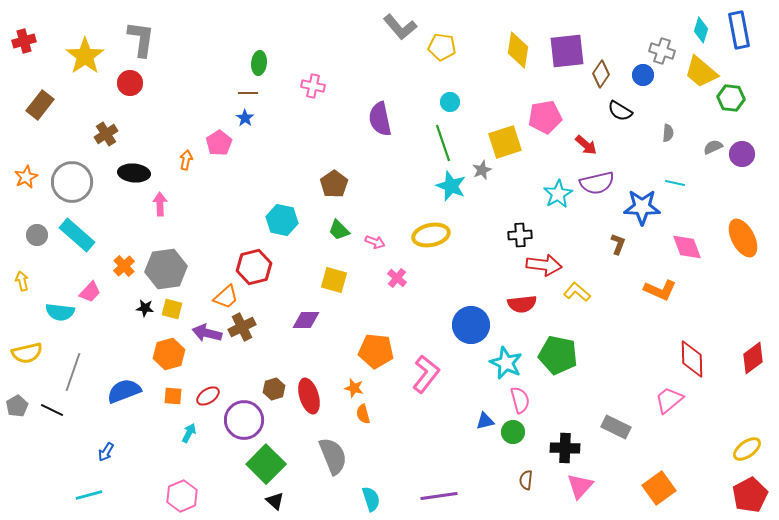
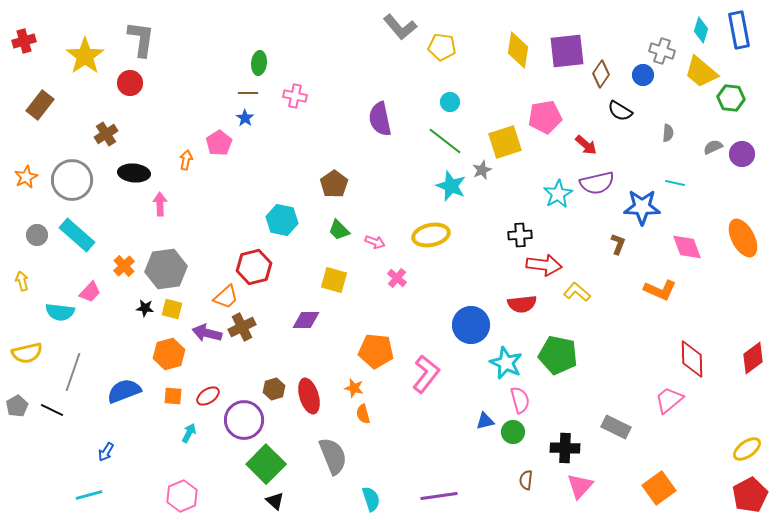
pink cross at (313, 86): moved 18 px left, 10 px down
green line at (443, 143): moved 2 px right, 2 px up; rotated 33 degrees counterclockwise
gray circle at (72, 182): moved 2 px up
